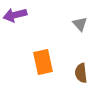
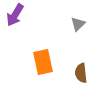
purple arrow: rotated 45 degrees counterclockwise
gray triangle: moved 2 px left; rotated 28 degrees clockwise
